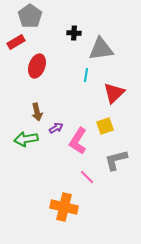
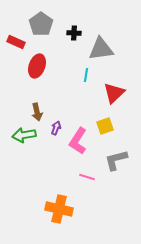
gray pentagon: moved 11 px right, 8 px down
red rectangle: rotated 54 degrees clockwise
purple arrow: rotated 40 degrees counterclockwise
green arrow: moved 2 px left, 4 px up
pink line: rotated 28 degrees counterclockwise
orange cross: moved 5 px left, 2 px down
